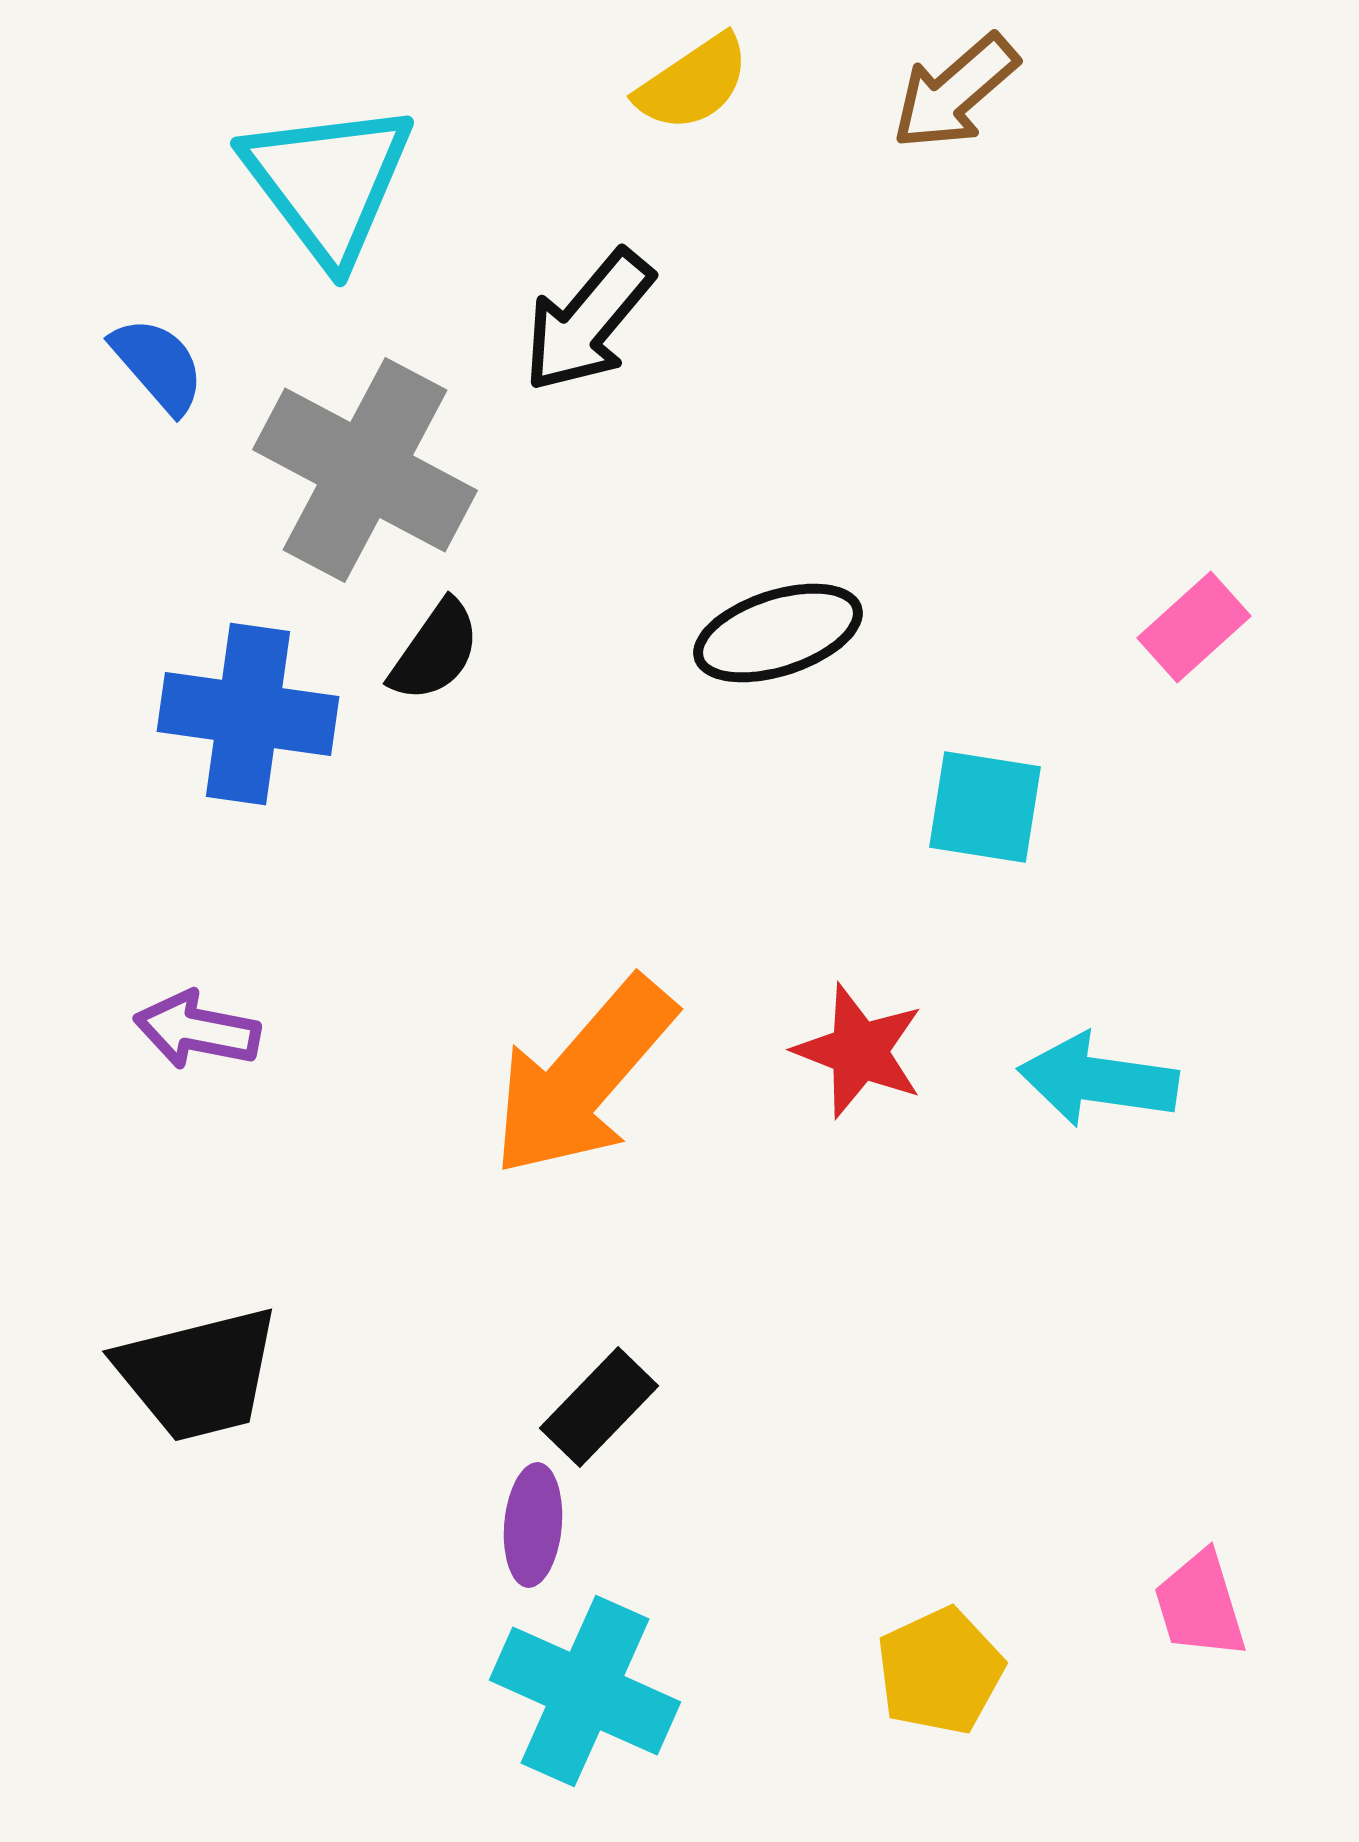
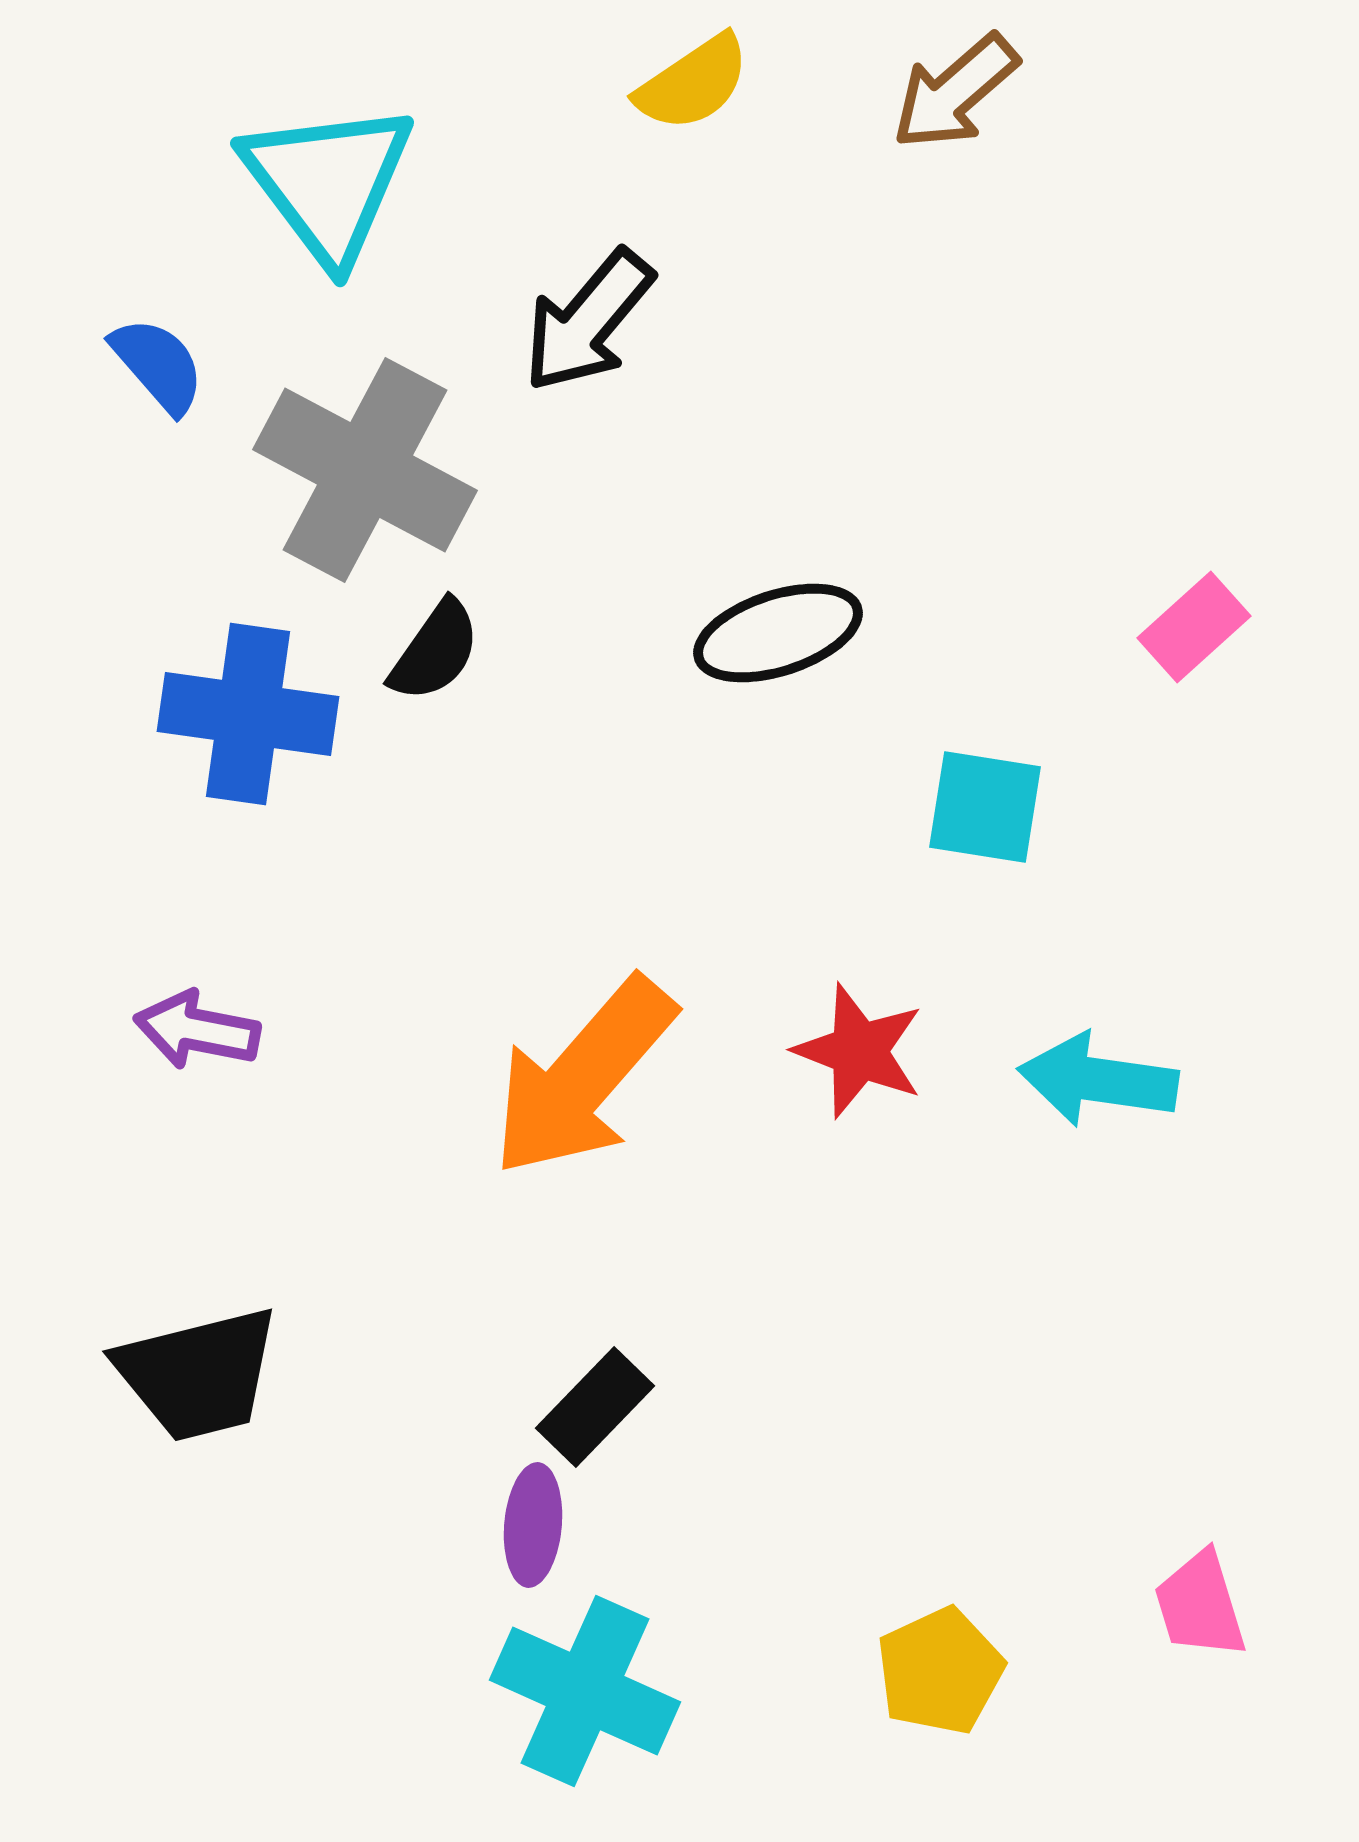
black rectangle: moved 4 px left
